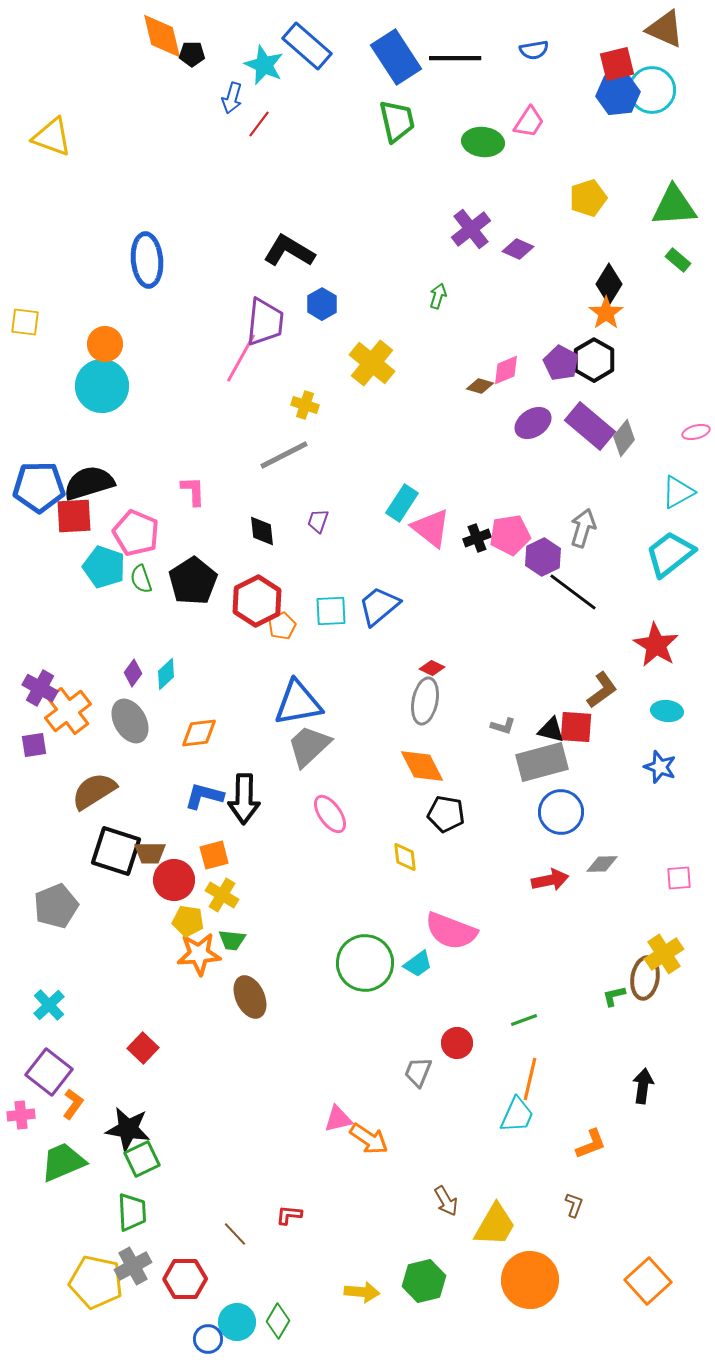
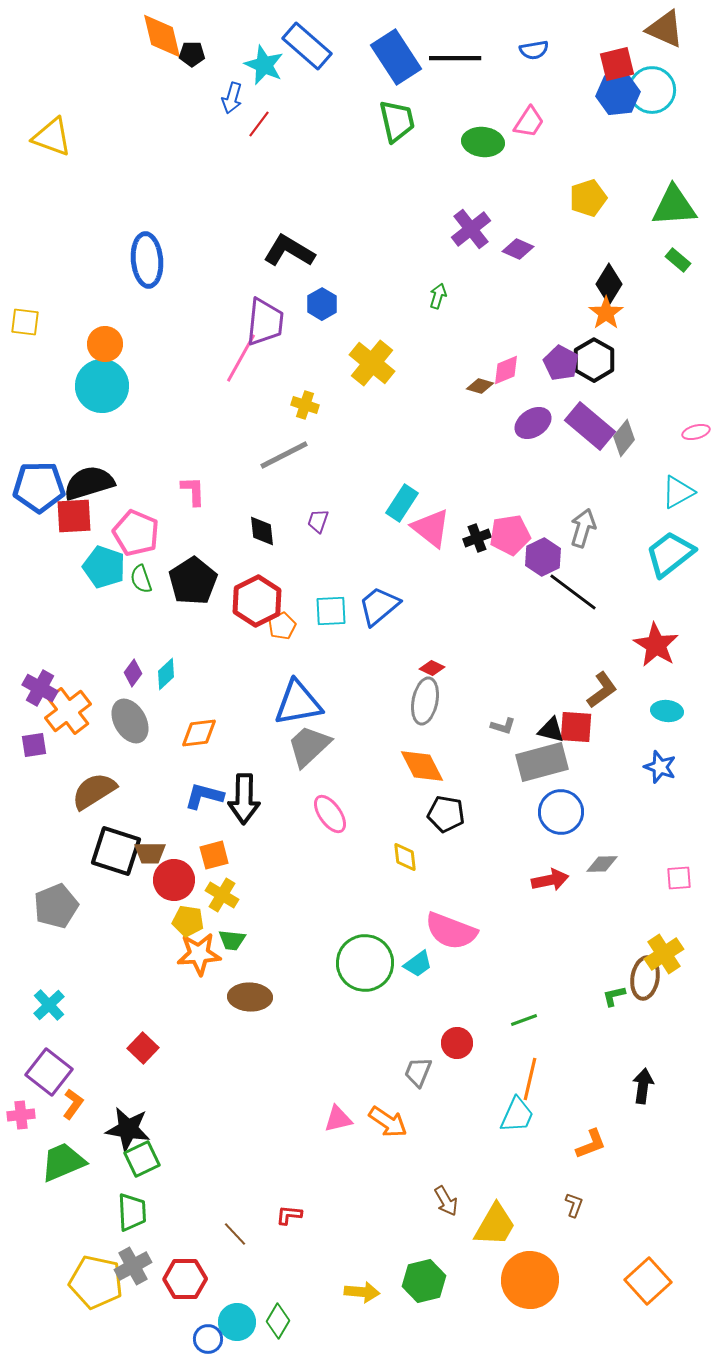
brown ellipse at (250, 997): rotated 63 degrees counterclockwise
orange arrow at (369, 1139): moved 19 px right, 17 px up
